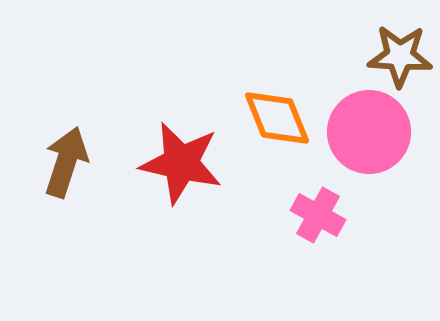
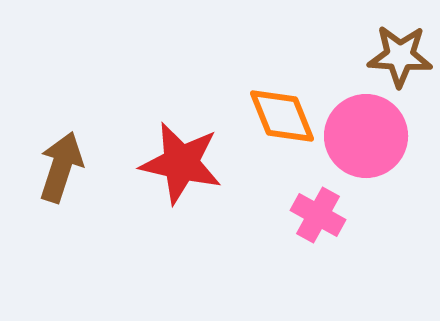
orange diamond: moved 5 px right, 2 px up
pink circle: moved 3 px left, 4 px down
brown arrow: moved 5 px left, 5 px down
